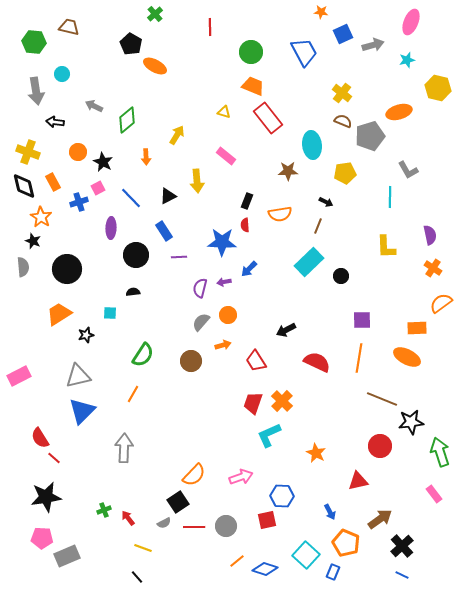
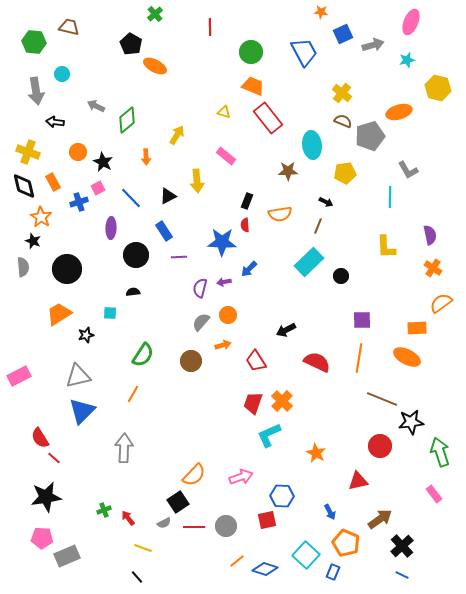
gray arrow at (94, 106): moved 2 px right
